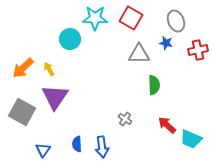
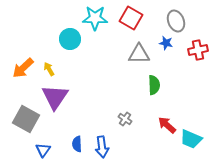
gray square: moved 4 px right, 7 px down
